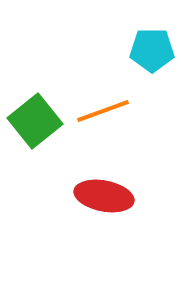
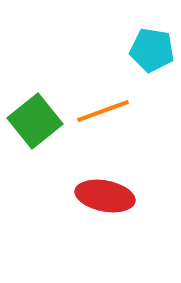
cyan pentagon: rotated 9 degrees clockwise
red ellipse: moved 1 px right
